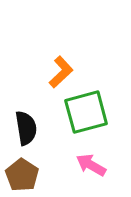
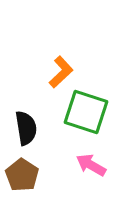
green square: rotated 33 degrees clockwise
